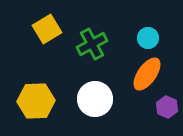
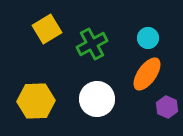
white circle: moved 2 px right
